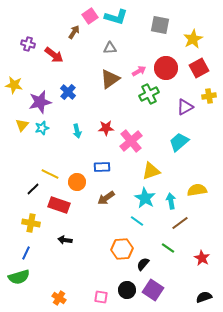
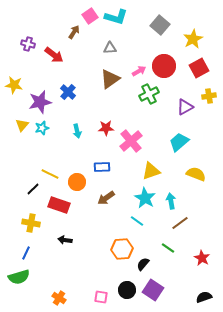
gray square at (160, 25): rotated 30 degrees clockwise
red circle at (166, 68): moved 2 px left, 2 px up
yellow semicircle at (197, 190): moved 1 px left, 16 px up; rotated 30 degrees clockwise
